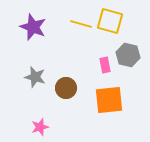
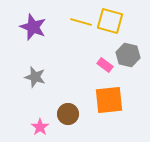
yellow line: moved 2 px up
pink rectangle: rotated 42 degrees counterclockwise
brown circle: moved 2 px right, 26 px down
pink star: rotated 18 degrees counterclockwise
